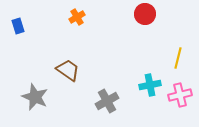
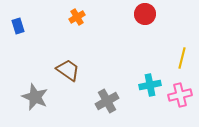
yellow line: moved 4 px right
